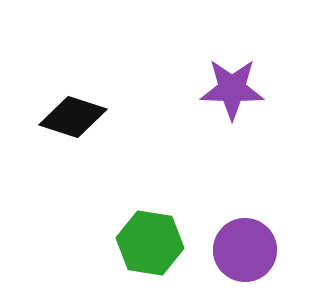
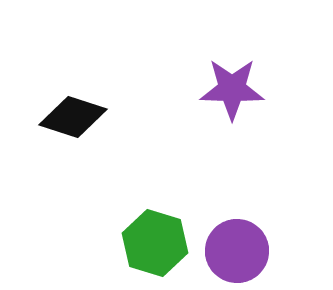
green hexagon: moved 5 px right; rotated 8 degrees clockwise
purple circle: moved 8 px left, 1 px down
